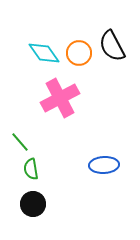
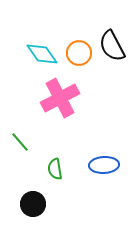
cyan diamond: moved 2 px left, 1 px down
green semicircle: moved 24 px right
